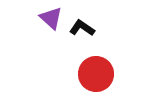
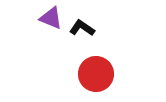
purple triangle: rotated 20 degrees counterclockwise
